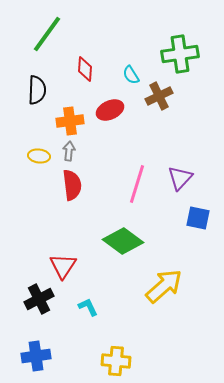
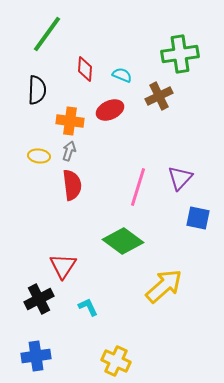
cyan semicircle: moved 9 px left; rotated 144 degrees clockwise
orange cross: rotated 16 degrees clockwise
gray arrow: rotated 12 degrees clockwise
pink line: moved 1 px right, 3 px down
yellow cross: rotated 20 degrees clockwise
